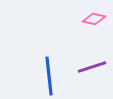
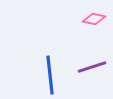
blue line: moved 1 px right, 1 px up
